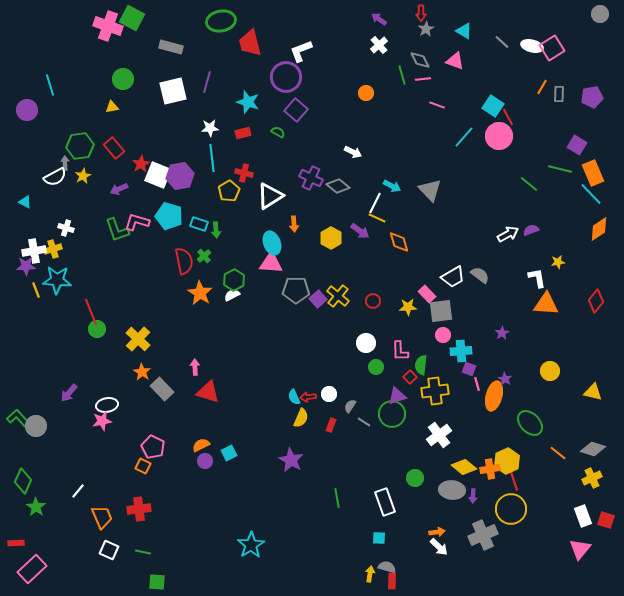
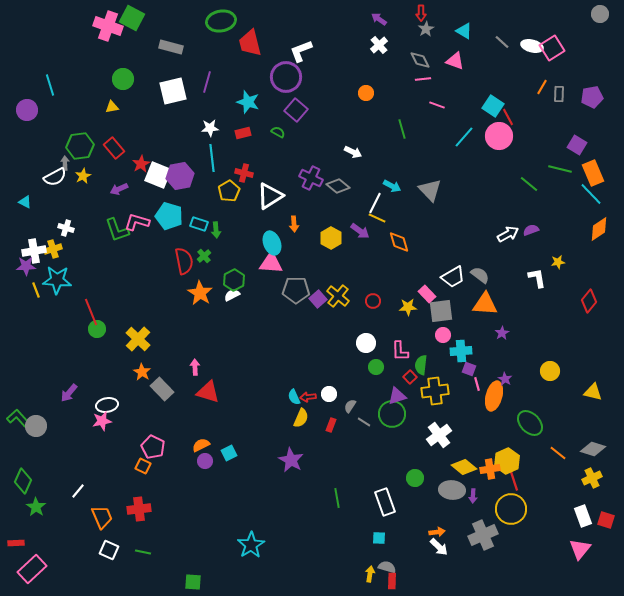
green line at (402, 75): moved 54 px down
red diamond at (596, 301): moved 7 px left
orange triangle at (546, 304): moved 61 px left
green square at (157, 582): moved 36 px right
